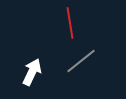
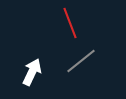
red line: rotated 12 degrees counterclockwise
